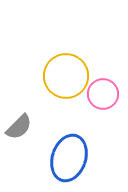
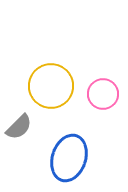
yellow circle: moved 15 px left, 10 px down
